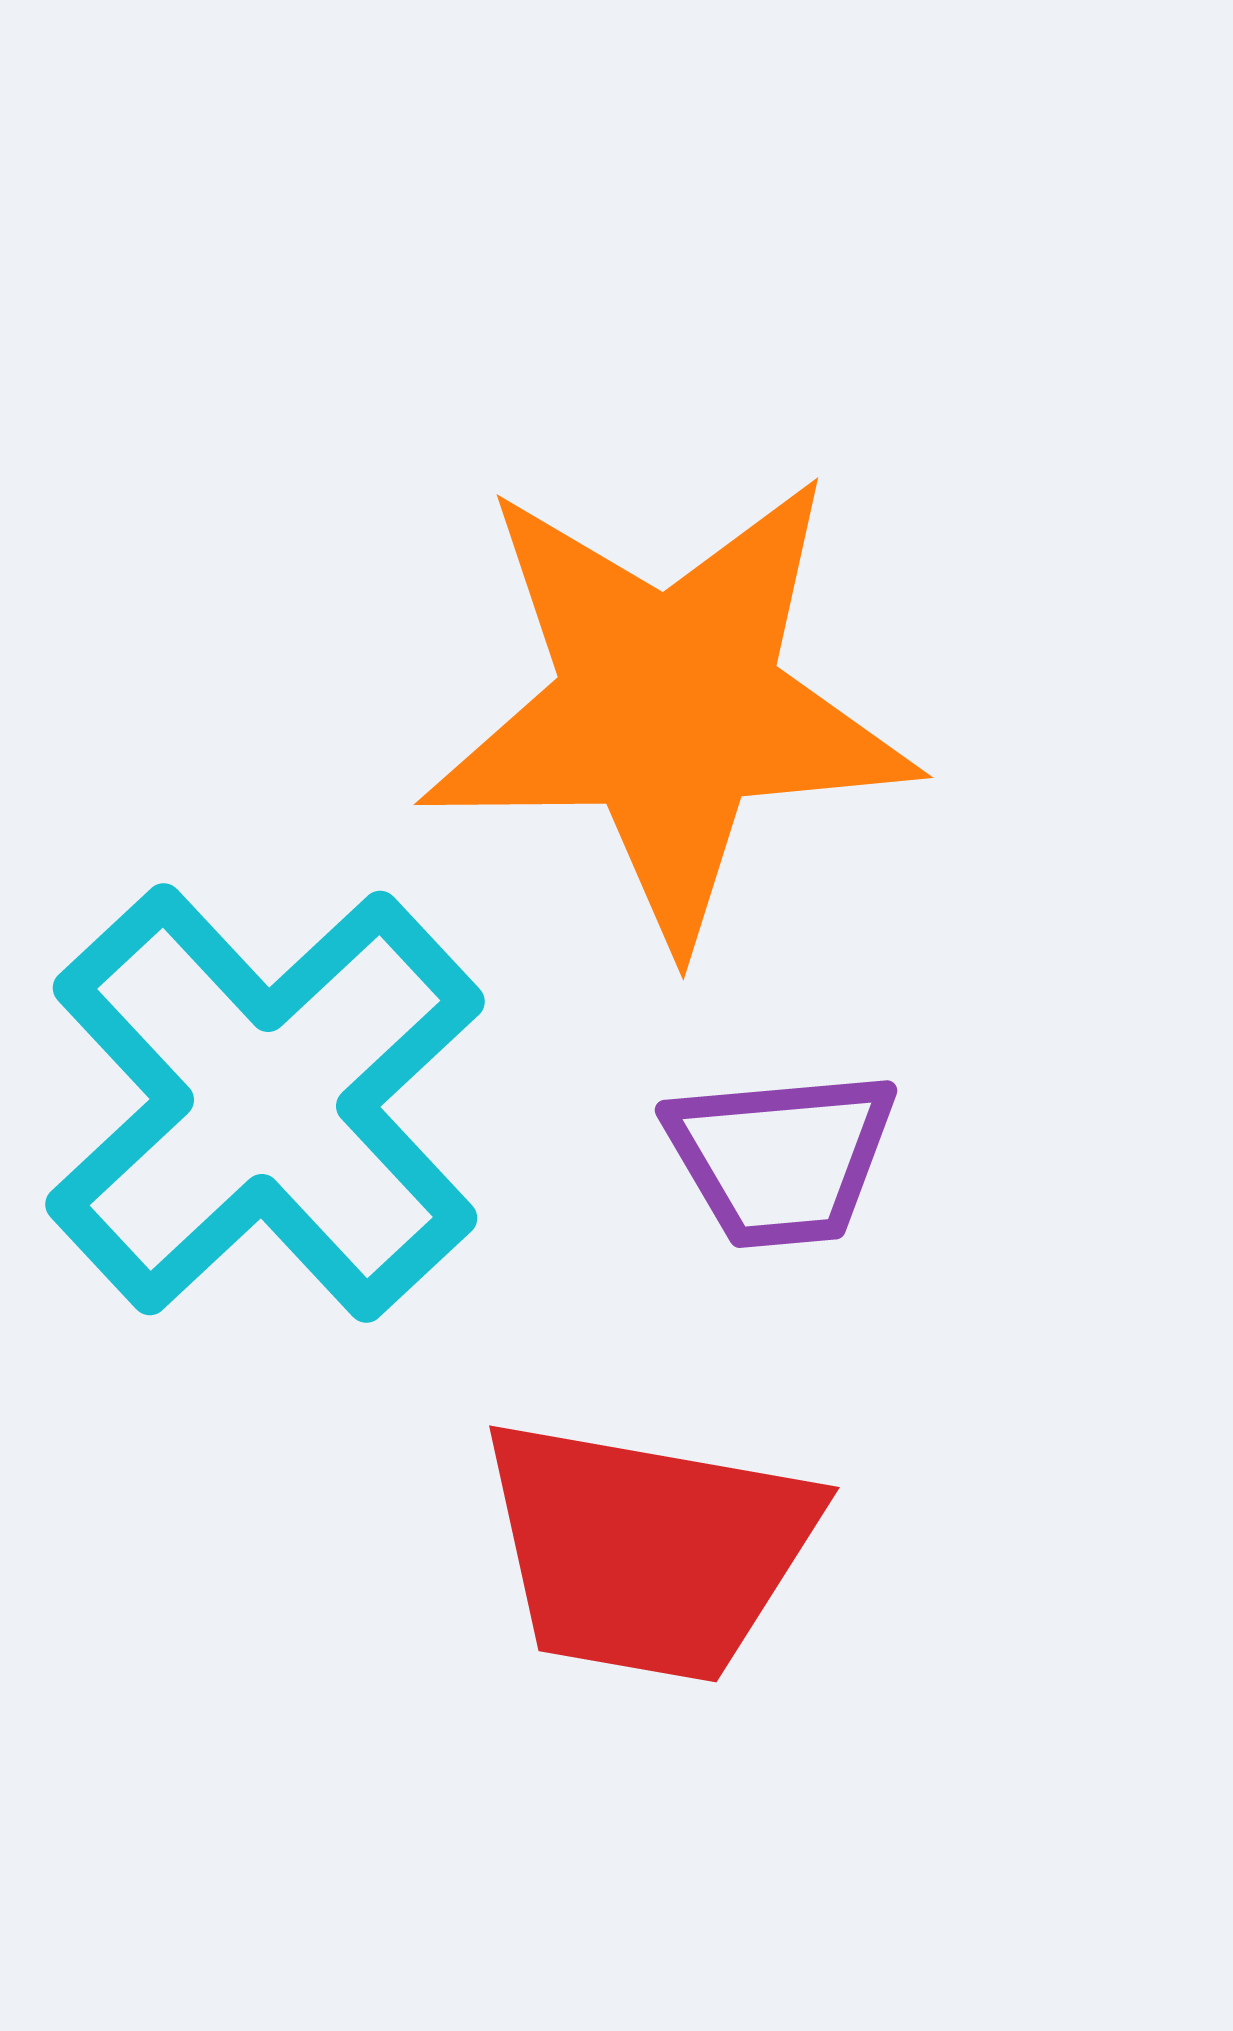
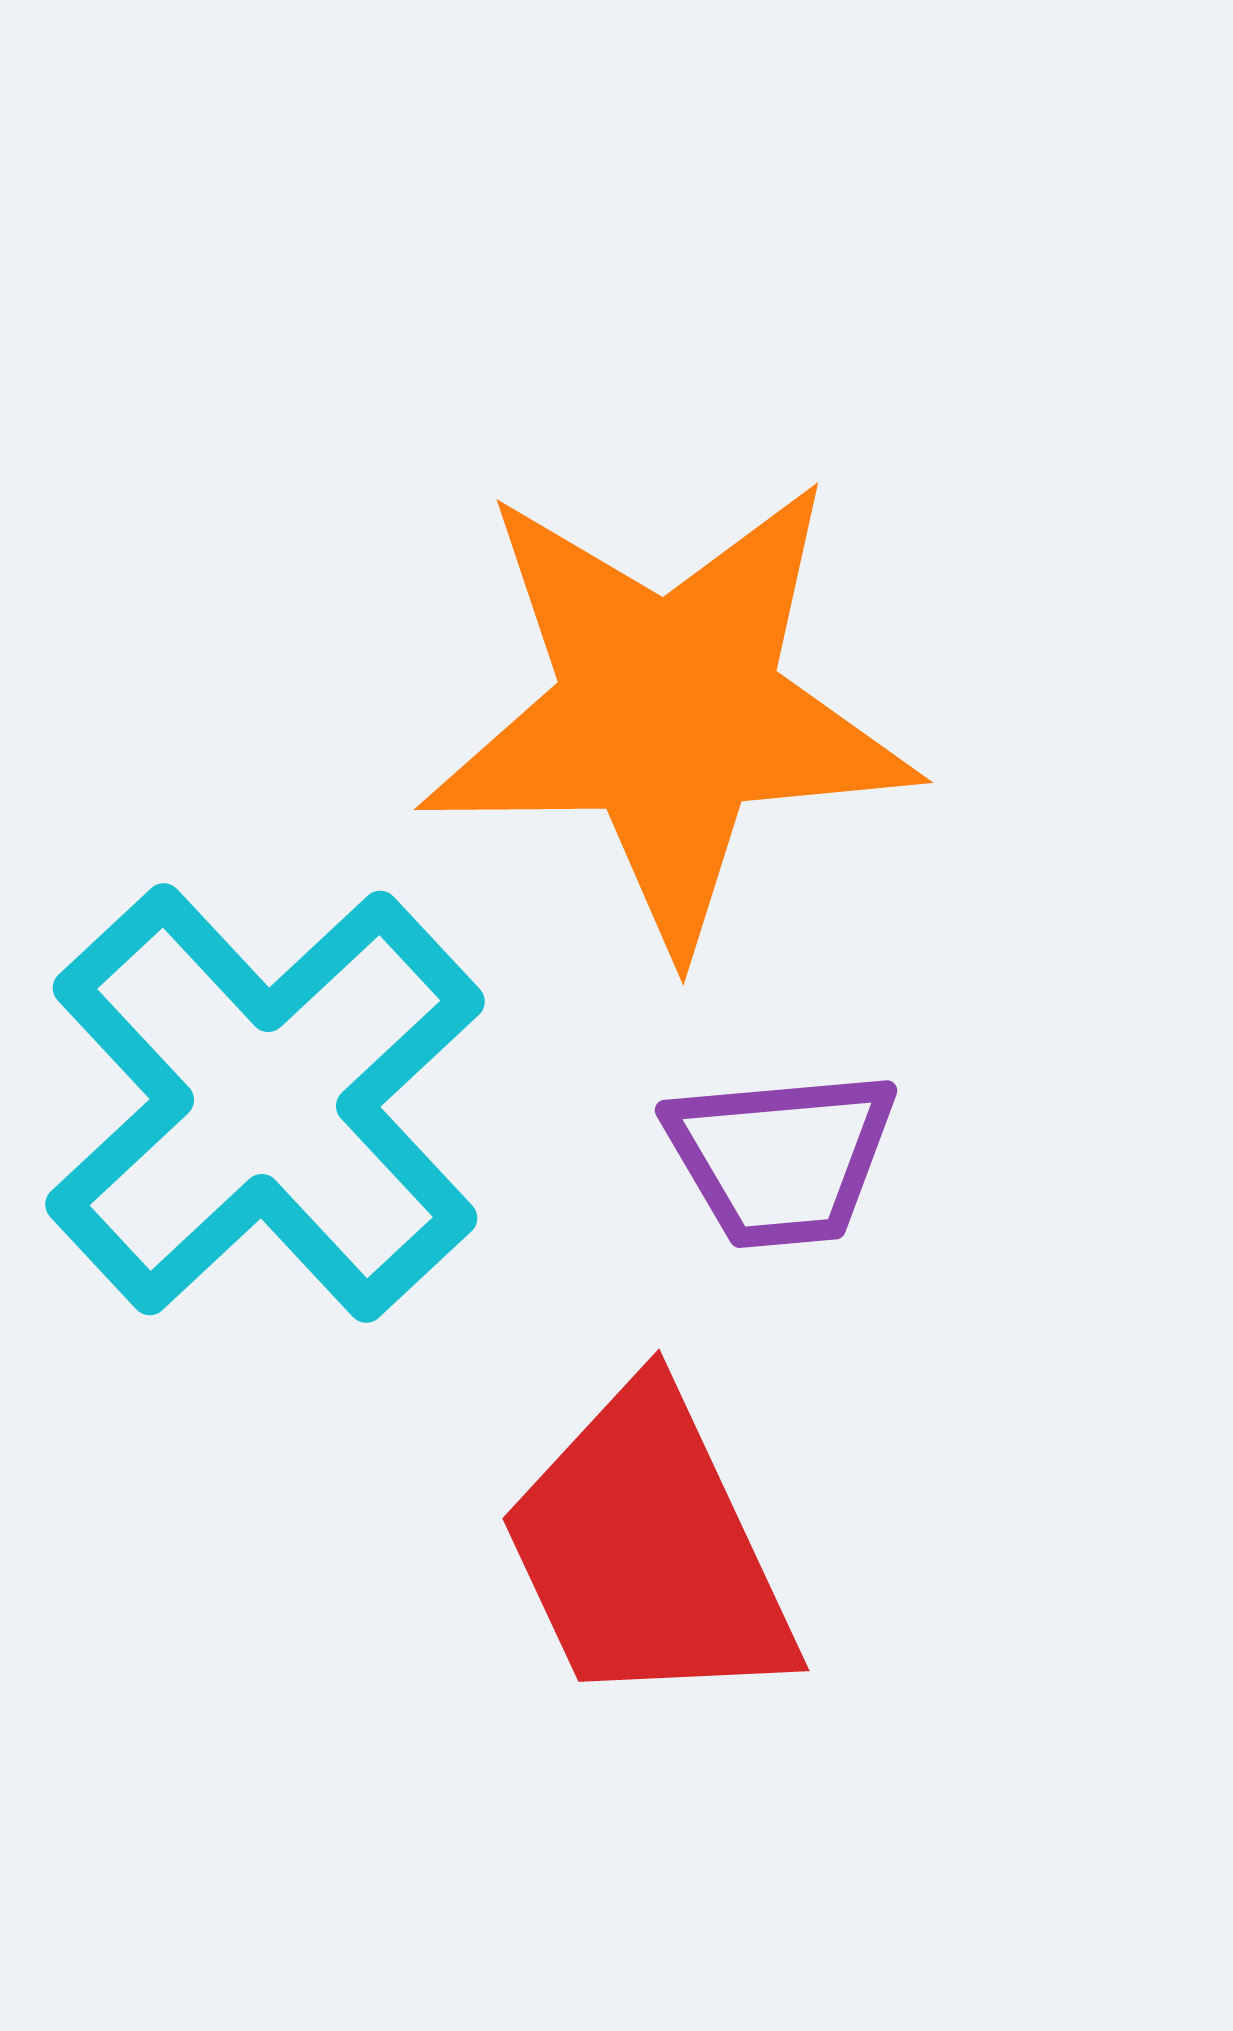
orange star: moved 5 px down
red trapezoid: rotated 55 degrees clockwise
